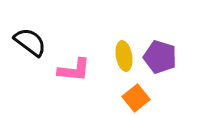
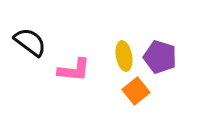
orange square: moved 7 px up
